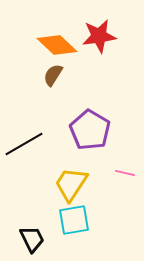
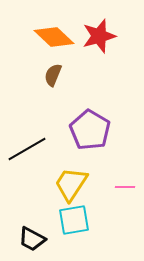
red star: rotated 8 degrees counterclockwise
orange diamond: moved 3 px left, 8 px up
brown semicircle: rotated 10 degrees counterclockwise
black line: moved 3 px right, 5 px down
pink line: moved 14 px down; rotated 12 degrees counterclockwise
black trapezoid: rotated 144 degrees clockwise
